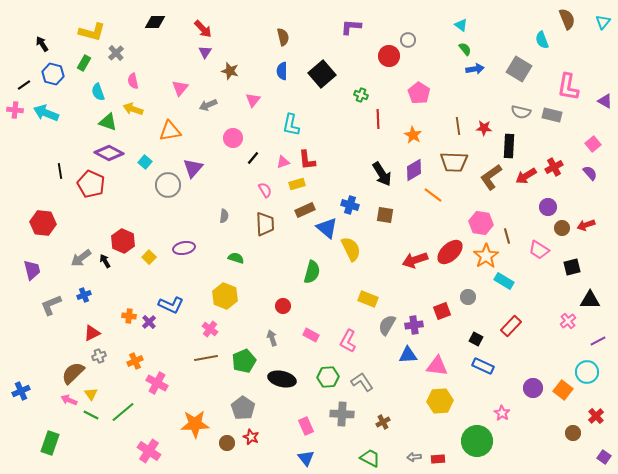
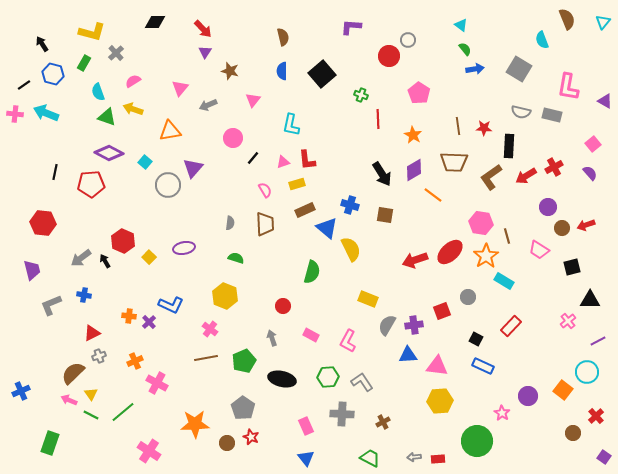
pink semicircle at (133, 81): rotated 70 degrees clockwise
pink cross at (15, 110): moved 4 px down
green triangle at (108, 122): moved 1 px left, 5 px up
black line at (60, 171): moved 5 px left, 1 px down; rotated 21 degrees clockwise
red pentagon at (91, 184): rotated 28 degrees counterclockwise
gray semicircle at (224, 216): moved 6 px right, 7 px down
blue cross at (84, 295): rotated 32 degrees clockwise
purple circle at (533, 388): moved 5 px left, 8 px down
